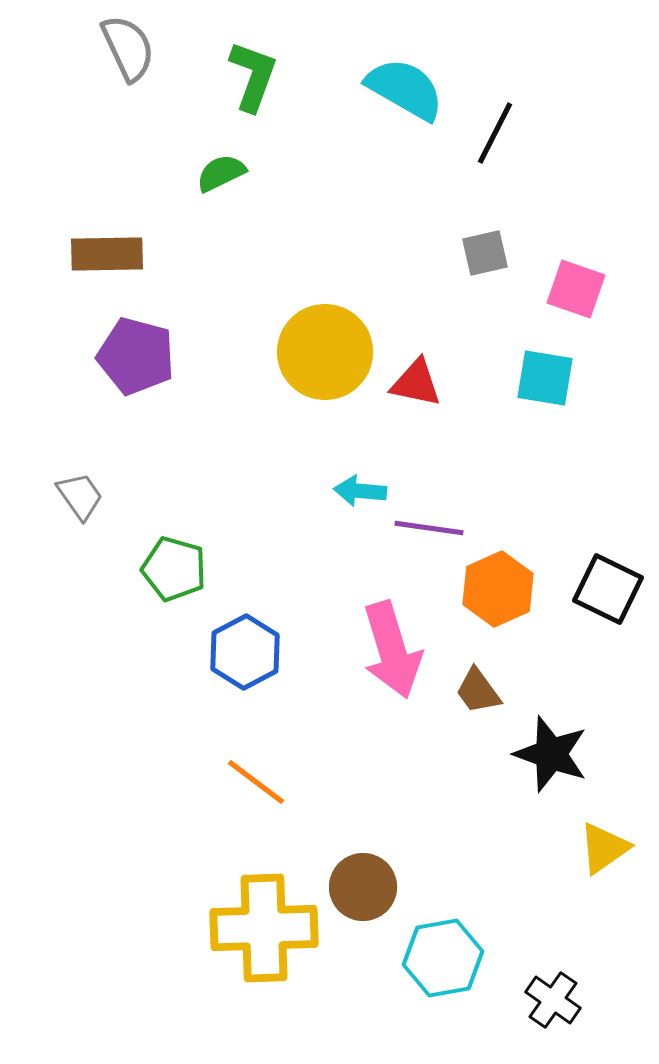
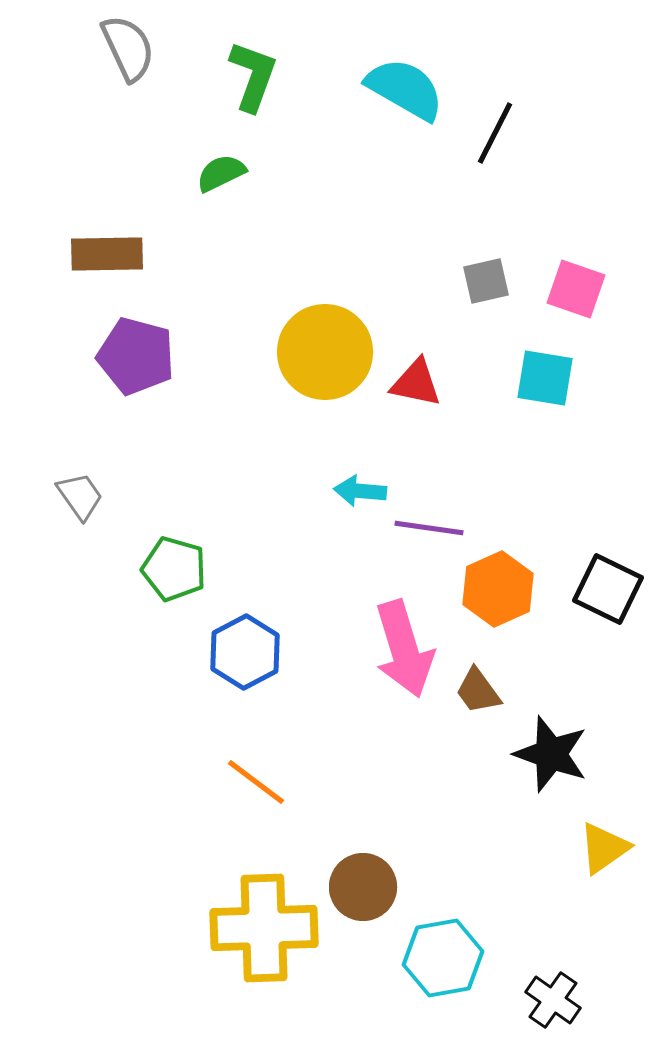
gray square: moved 1 px right, 28 px down
pink arrow: moved 12 px right, 1 px up
